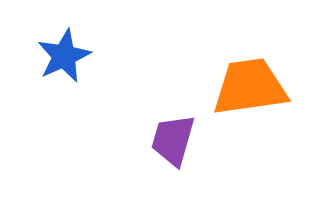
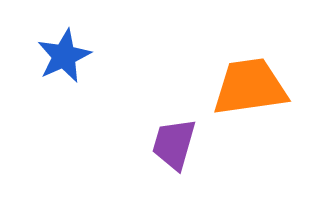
purple trapezoid: moved 1 px right, 4 px down
